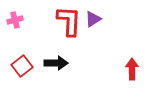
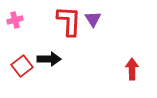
purple triangle: rotated 30 degrees counterclockwise
black arrow: moved 7 px left, 4 px up
